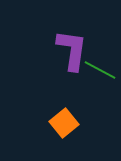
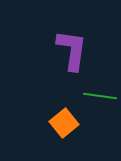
green line: moved 26 px down; rotated 20 degrees counterclockwise
